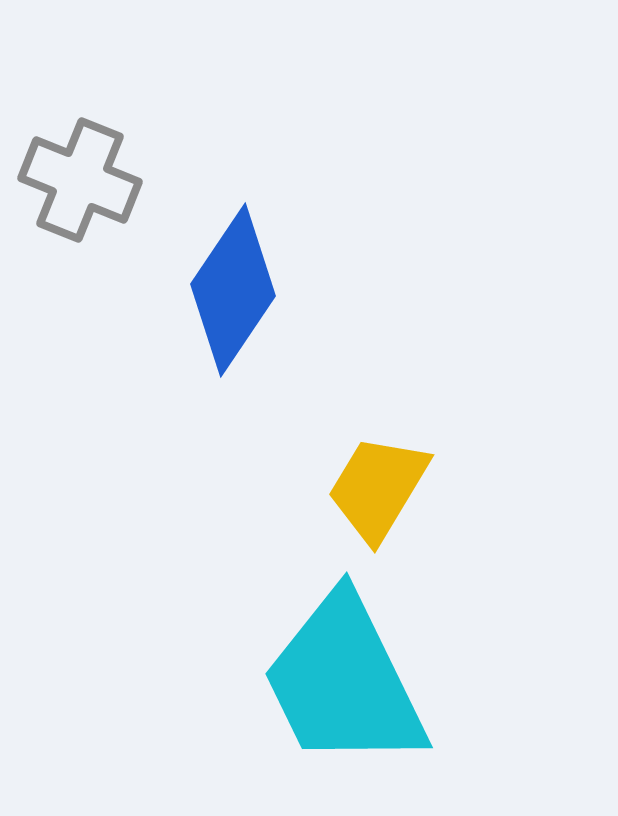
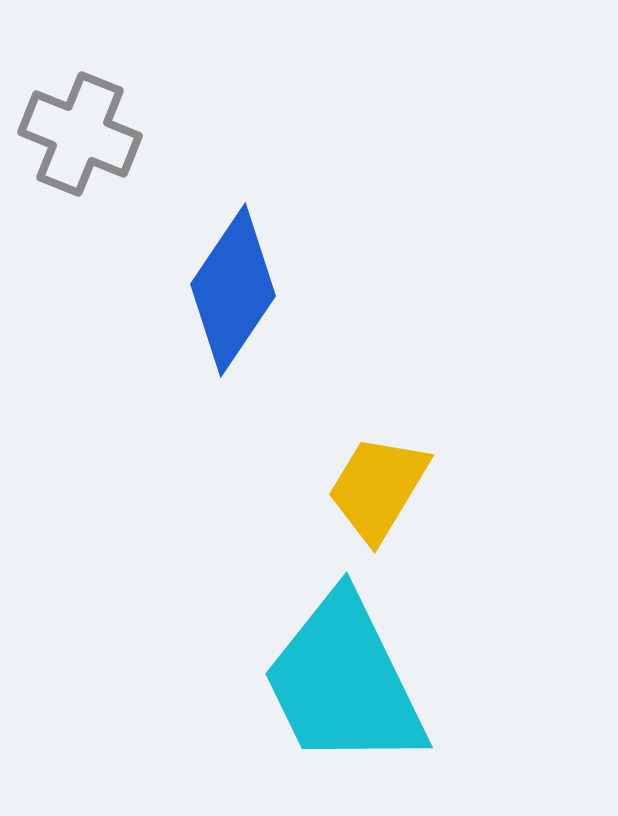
gray cross: moved 46 px up
